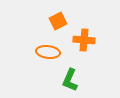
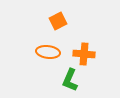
orange cross: moved 14 px down
